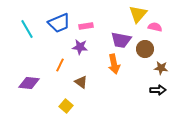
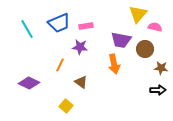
purple diamond: rotated 20 degrees clockwise
